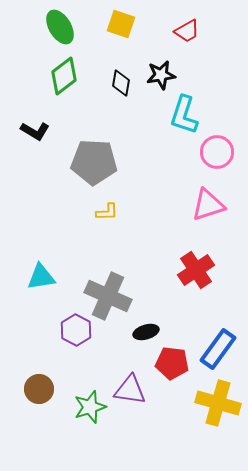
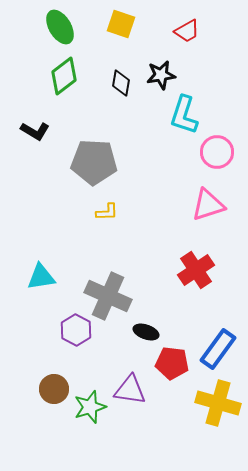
black ellipse: rotated 35 degrees clockwise
brown circle: moved 15 px right
